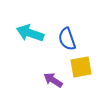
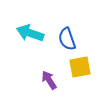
yellow square: moved 1 px left
purple arrow: moved 4 px left; rotated 24 degrees clockwise
